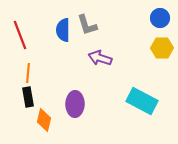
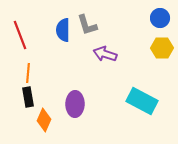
purple arrow: moved 5 px right, 4 px up
orange diamond: rotated 10 degrees clockwise
